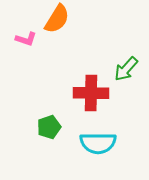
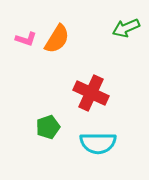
orange semicircle: moved 20 px down
green arrow: moved 41 px up; rotated 24 degrees clockwise
red cross: rotated 24 degrees clockwise
green pentagon: moved 1 px left
